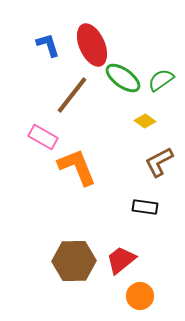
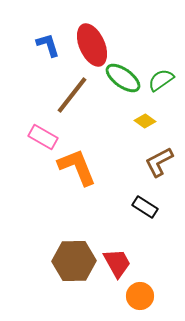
black rectangle: rotated 25 degrees clockwise
red trapezoid: moved 4 px left, 3 px down; rotated 100 degrees clockwise
